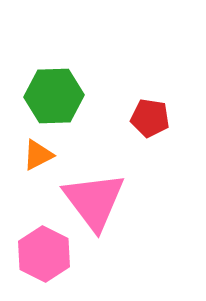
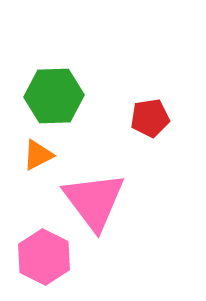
red pentagon: rotated 18 degrees counterclockwise
pink hexagon: moved 3 px down
